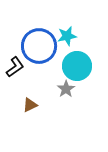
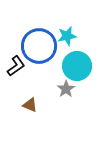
black L-shape: moved 1 px right, 1 px up
brown triangle: rotated 49 degrees clockwise
